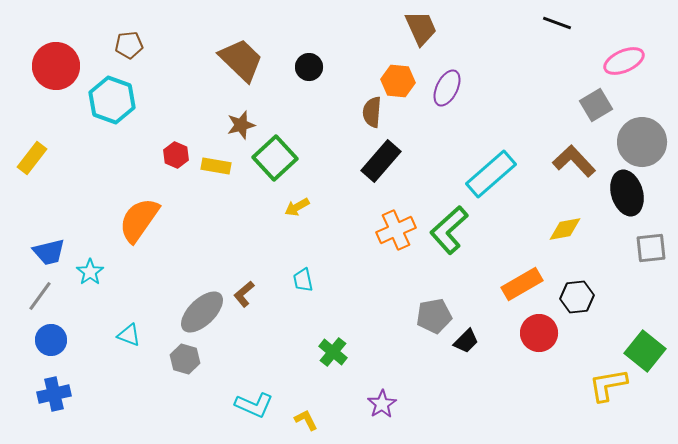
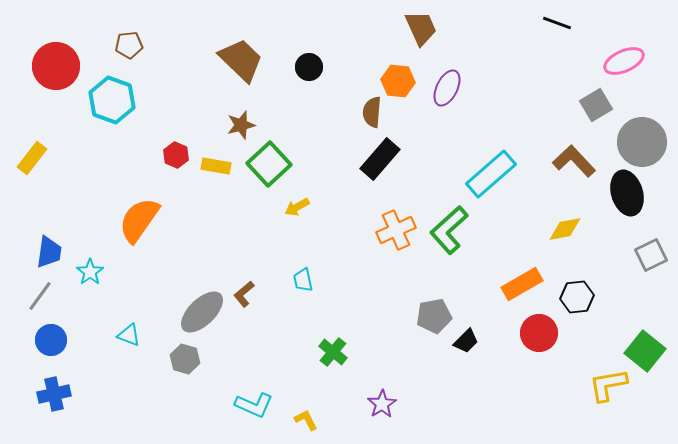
green square at (275, 158): moved 6 px left, 6 px down
black rectangle at (381, 161): moved 1 px left, 2 px up
gray square at (651, 248): moved 7 px down; rotated 20 degrees counterclockwise
blue trapezoid at (49, 252): rotated 68 degrees counterclockwise
